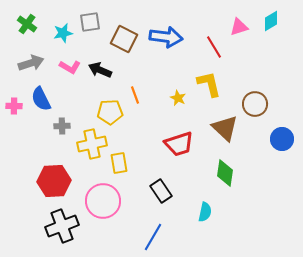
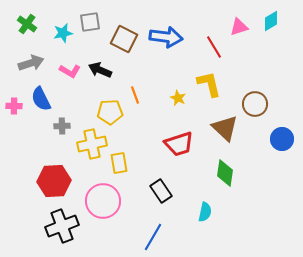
pink L-shape: moved 4 px down
